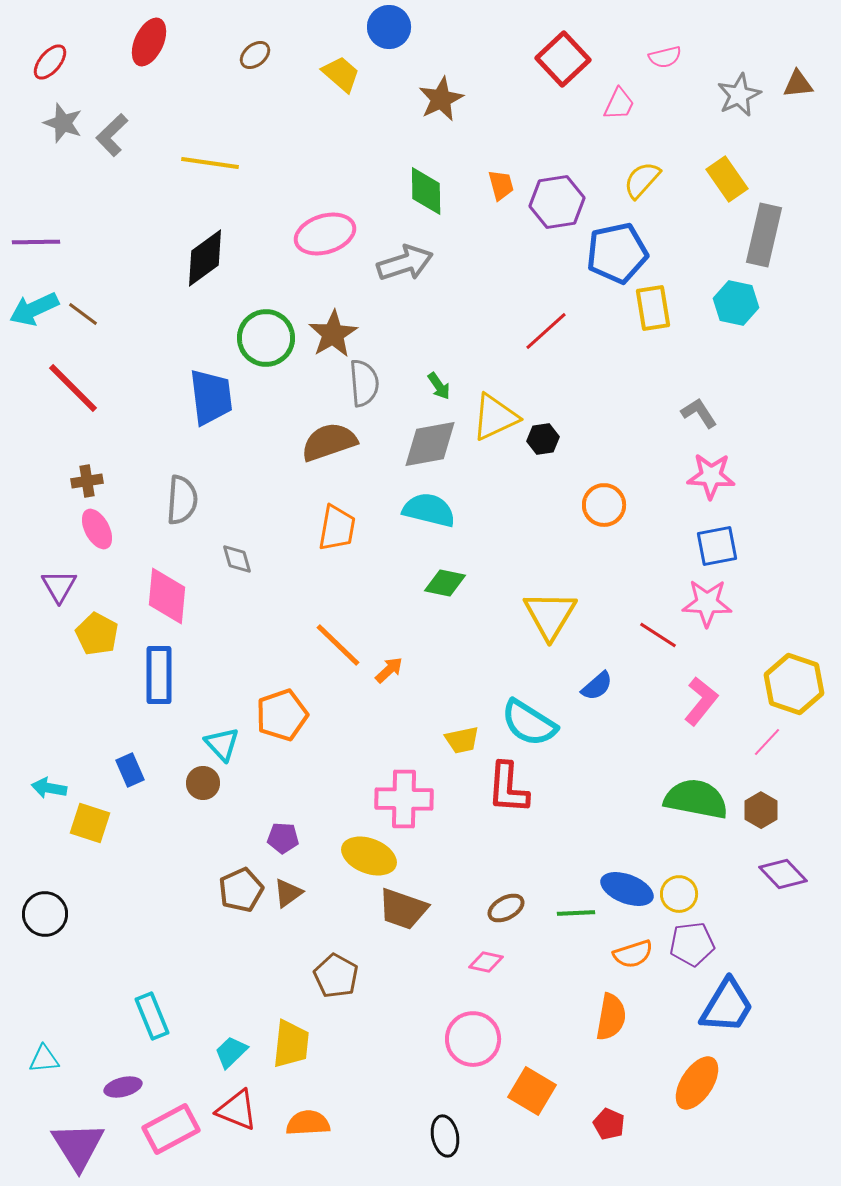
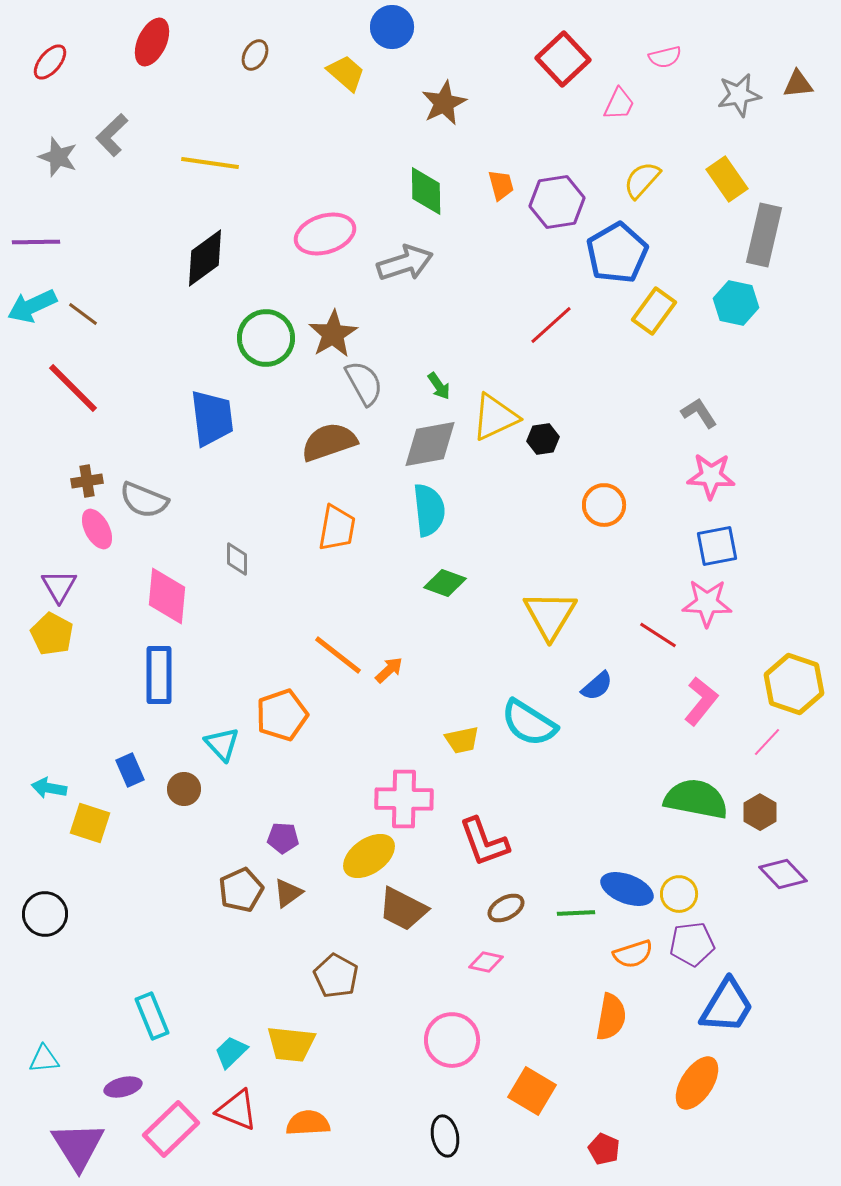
blue circle at (389, 27): moved 3 px right
red ellipse at (149, 42): moved 3 px right
brown ellipse at (255, 55): rotated 20 degrees counterclockwise
yellow trapezoid at (341, 74): moved 5 px right, 1 px up
gray star at (739, 95): rotated 15 degrees clockwise
brown star at (441, 99): moved 3 px right, 4 px down
gray star at (63, 123): moved 5 px left, 34 px down
blue pentagon at (617, 253): rotated 18 degrees counterclockwise
yellow rectangle at (653, 308): moved 1 px right, 3 px down; rotated 45 degrees clockwise
cyan arrow at (34, 309): moved 2 px left, 3 px up
red line at (546, 331): moved 5 px right, 6 px up
gray semicircle at (364, 383): rotated 24 degrees counterclockwise
blue trapezoid at (211, 397): moved 1 px right, 21 px down
gray semicircle at (182, 500): moved 38 px left; rotated 108 degrees clockwise
cyan semicircle at (429, 510): rotated 70 degrees clockwise
gray diamond at (237, 559): rotated 16 degrees clockwise
green diamond at (445, 583): rotated 9 degrees clockwise
yellow pentagon at (97, 634): moved 45 px left
orange line at (338, 645): moved 10 px down; rotated 6 degrees counterclockwise
brown circle at (203, 783): moved 19 px left, 6 px down
red L-shape at (508, 788): moved 24 px left, 54 px down; rotated 24 degrees counterclockwise
brown hexagon at (761, 810): moved 1 px left, 2 px down
yellow ellipse at (369, 856): rotated 56 degrees counterclockwise
brown trapezoid at (403, 909): rotated 8 degrees clockwise
pink circle at (473, 1039): moved 21 px left, 1 px down
yellow trapezoid at (291, 1044): rotated 90 degrees clockwise
red pentagon at (609, 1124): moved 5 px left, 25 px down
pink rectangle at (171, 1129): rotated 16 degrees counterclockwise
